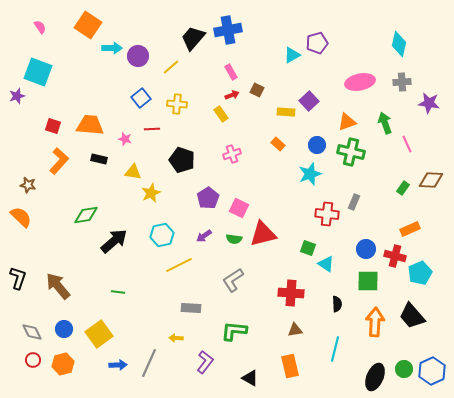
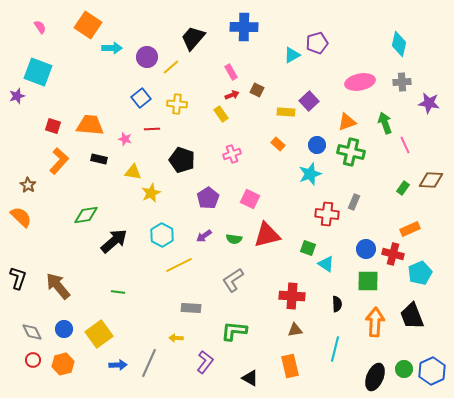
blue cross at (228, 30): moved 16 px right, 3 px up; rotated 12 degrees clockwise
purple circle at (138, 56): moved 9 px right, 1 px down
pink line at (407, 144): moved 2 px left, 1 px down
brown star at (28, 185): rotated 21 degrees clockwise
pink square at (239, 208): moved 11 px right, 9 px up
red triangle at (263, 234): moved 4 px right, 1 px down
cyan hexagon at (162, 235): rotated 20 degrees counterclockwise
red cross at (395, 256): moved 2 px left, 2 px up
red cross at (291, 293): moved 1 px right, 3 px down
black trapezoid at (412, 316): rotated 20 degrees clockwise
